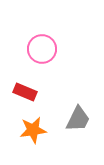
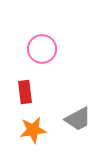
red rectangle: rotated 60 degrees clockwise
gray trapezoid: rotated 36 degrees clockwise
